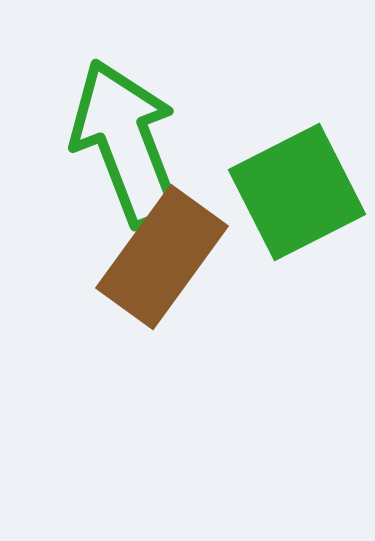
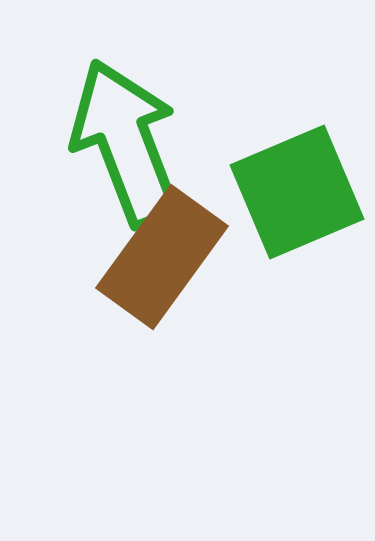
green square: rotated 4 degrees clockwise
